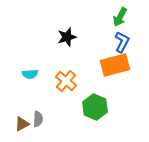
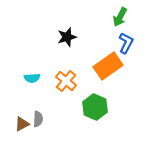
blue L-shape: moved 4 px right, 1 px down
orange rectangle: moved 7 px left, 1 px down; rotated 20 degrees counterclockwise
cyan semicircle: moved 2 px right, 4 px down
